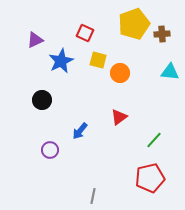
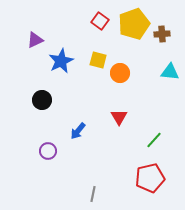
red square: moved 15 px right, 12 px up; rotated 12 degrees clockwise
red triangle: rotated 24 degrees counterclockwise
blue arrow: moved 2 px left
purple circle: moved 2 px left, 1 px down
gray line: moved 2 px up
